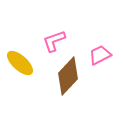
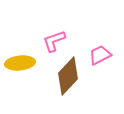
yellow ellipse: rotated 48 degrees counterclockwise
